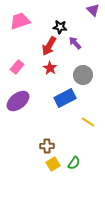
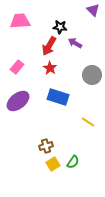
pink trapezoid: rotated 15 degrees clockwise
purple arrow: rotated 16 degrees counterclockwise
gray circle: moved 9 px right
blue rectangle: moved 7 px left, 1 px up; rotated 45 degrees clockwise
brown cross: moved 1 px left; rotated 16 degrees counterclockwise
green semicircle: moved 1 px left, 1 px up
